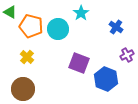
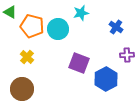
cyan star: rotated 21 degrees clockwise
orange pentagon: moved 1 px right
purple cross: rotated 24 degrees clockwise
blue hexagon: rotated 10 degrees clockwise
brown circle: moved 1 px left
